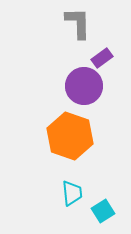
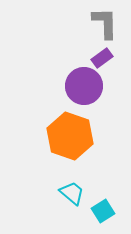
gray L-shape: moved 27 px right
cyan trapezoid: rotated 44 degrees counterclockwise
